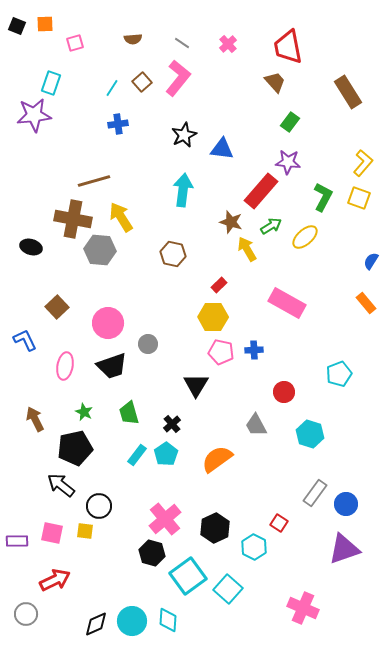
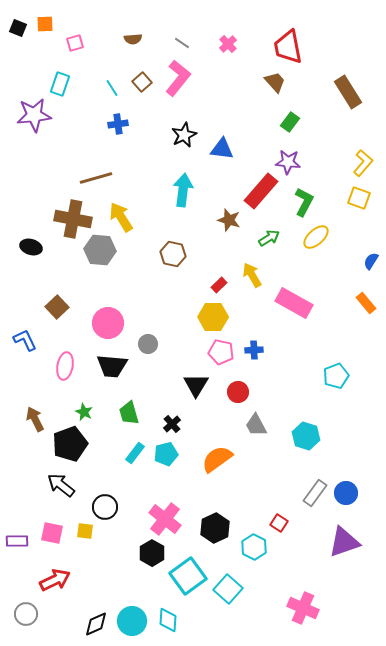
black square at (17, 26): moved 1 px right, 2 px down
cyan rectangle at (51, 83): moved 9 px right, 1 px down
cyan line at (112, 88): rotated 66 degrees counterclockwise
brown line at (94, 181): moved 2 px right, 3 px up
green L-shape at (323, 197): moved 19 px left, 5 px down
brown star at (231, 222): moved 2 px left, 2 px up
green arrow at (271, 226): moved 2 px left, 12 px down
yellow ellipse at (305, 237): moved 11 px right
yellow arrow at (247, 249): moved 5 px right, 26 px down
pink rectangle at (287, 303): moved 7 px right
black trapezoid at (112, 366): rotated 24 degrees clockwise
cyan pentagon at (339, 374): moved 3 px left, 2 px down
red circle at (284, 392): moved 46 px left
cyan hexagon at (310, 434): moved 4 px left, 2 px down
black pentagon at (75, 448): moved 5 px left, 4 px up; rotated 8 degrees counterclockwise
cyan pentagon at (166, 454): rotated 20 degrees clockwise
cyan rectangle at (137, 455): moved 2 px left, 2 px up
blue circle at (346, 504): moved 11 px up
black circle at (99, 506): moved 6 px right, 1 px down
pink cross at (165, 519): rotated 12 degrees counterclockwise
purple triangle at (344, 549): moved 7 px up
black hexagon at (152, 553): rotated 15 degrees clockwise
